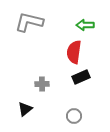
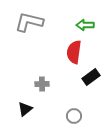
black rectangle: moved 10 px right; rotated 12 degrees counterclockwise
